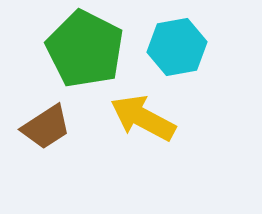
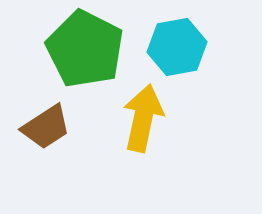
yellow arrow: rotated 74 degrees clockwise
